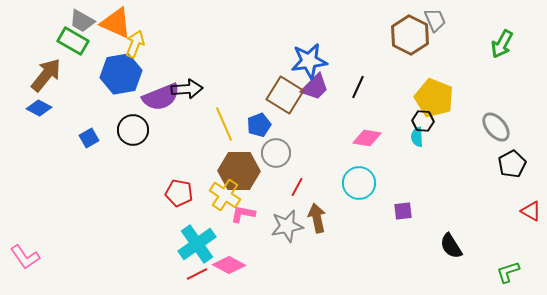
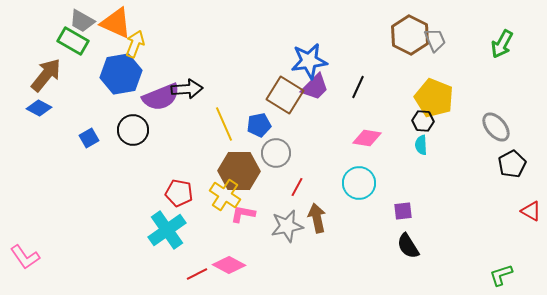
gray trapezoid at (435, 20): moved 20 px down
blue pentagon at (259, 125): rotated 10 degrees clockwise
cyan semicircle at (417, 137): moved 4 px right, 8 px down
cyan cross at (197, 244): moved 30 px left, 14 px up
black semicircle at (451, 246): moved 43 px left
green L-shape at (508, 272): moved 7 px left, 3 px down
